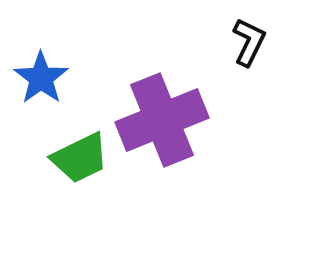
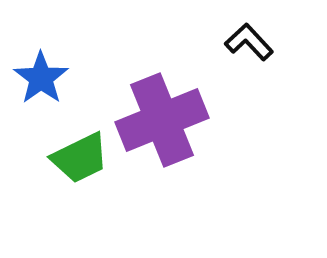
black L-shape: rotated 69 degrees counterclockwise
